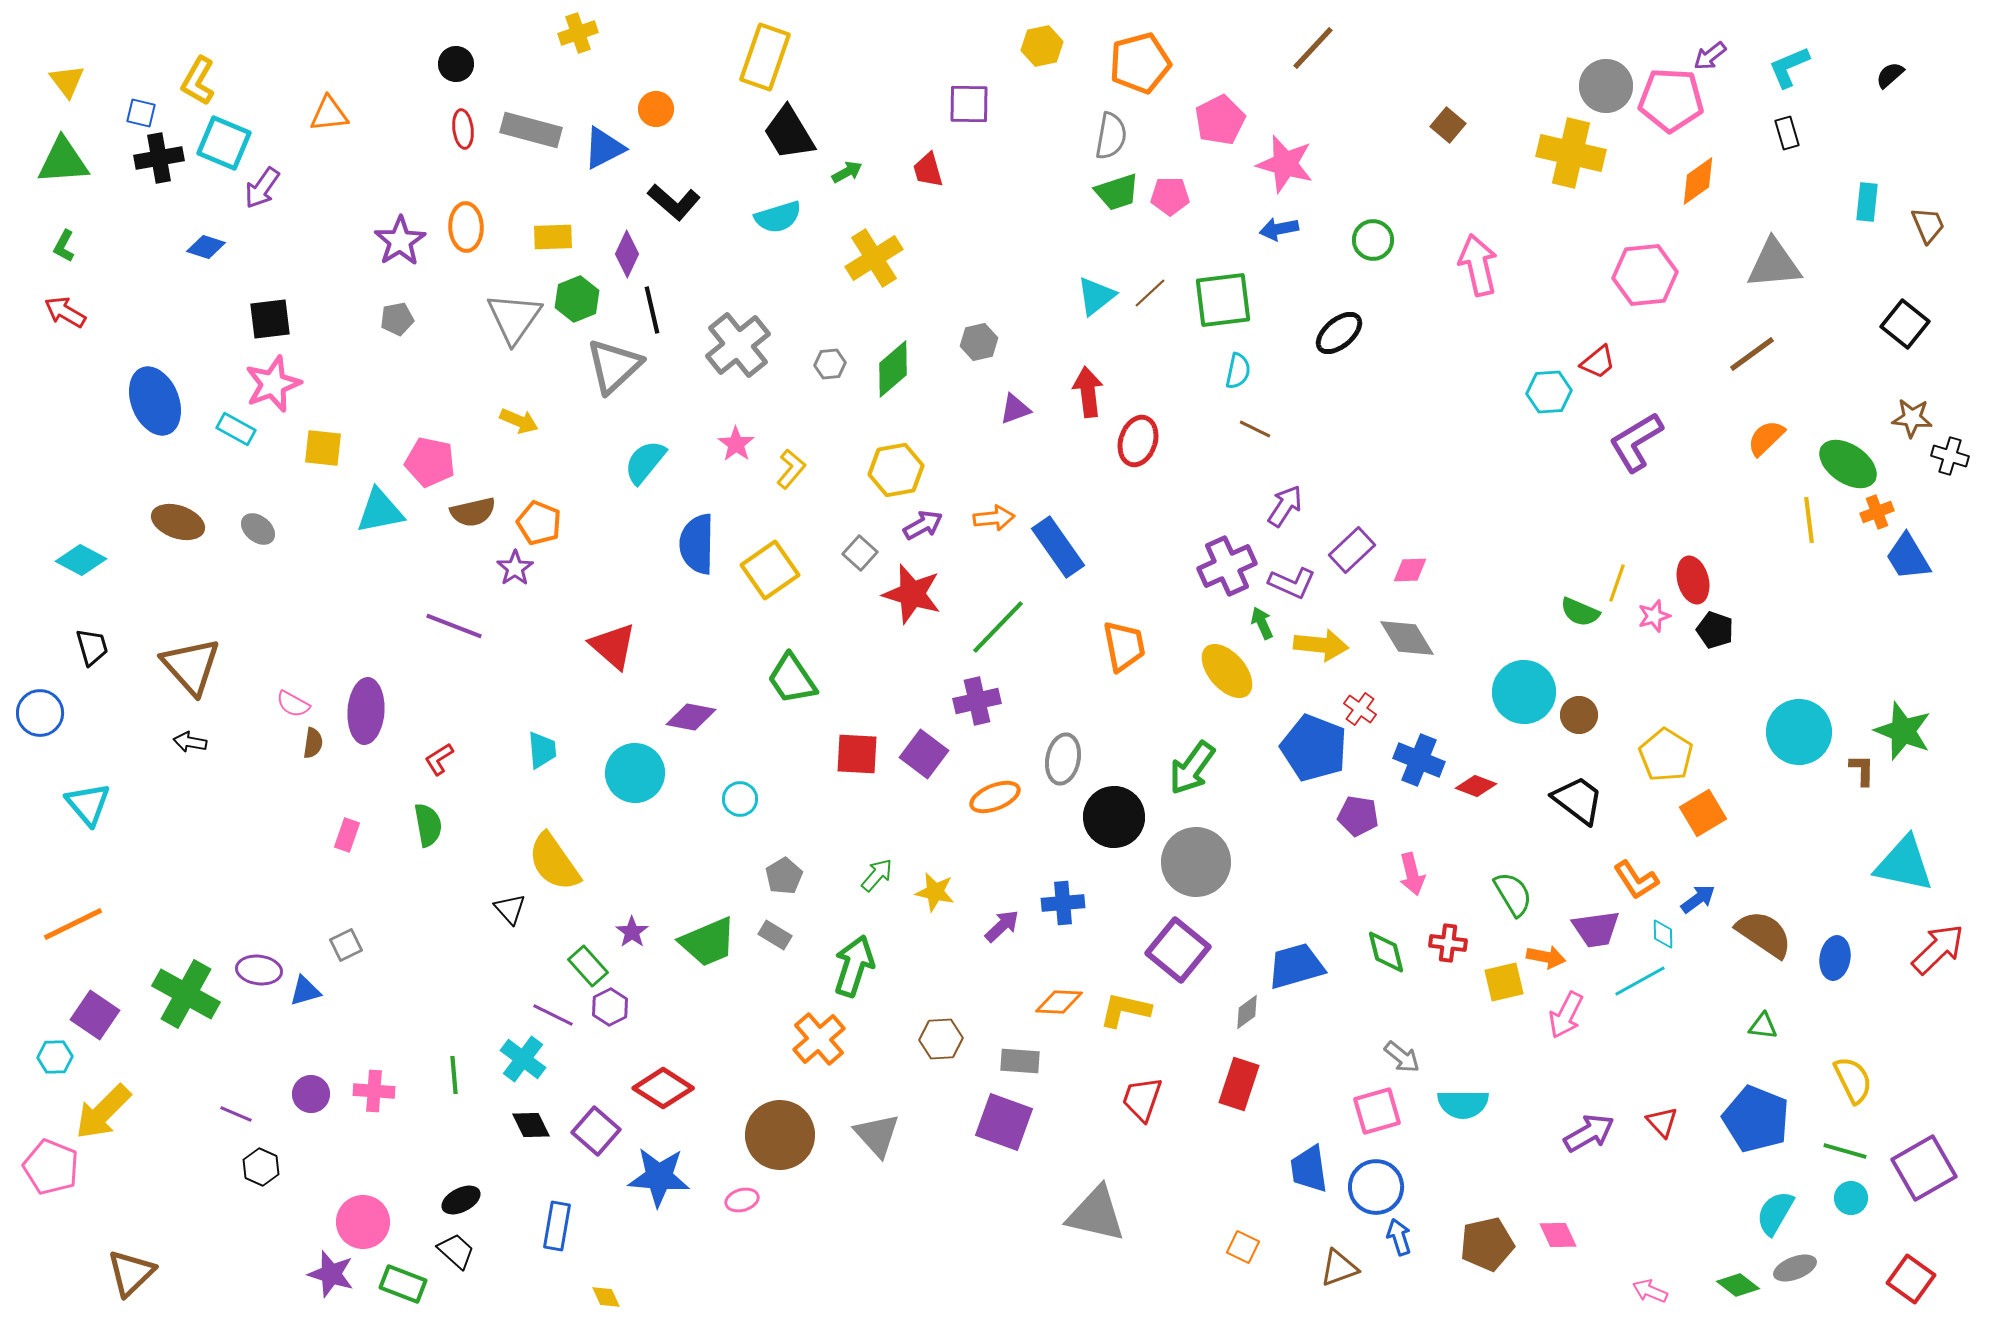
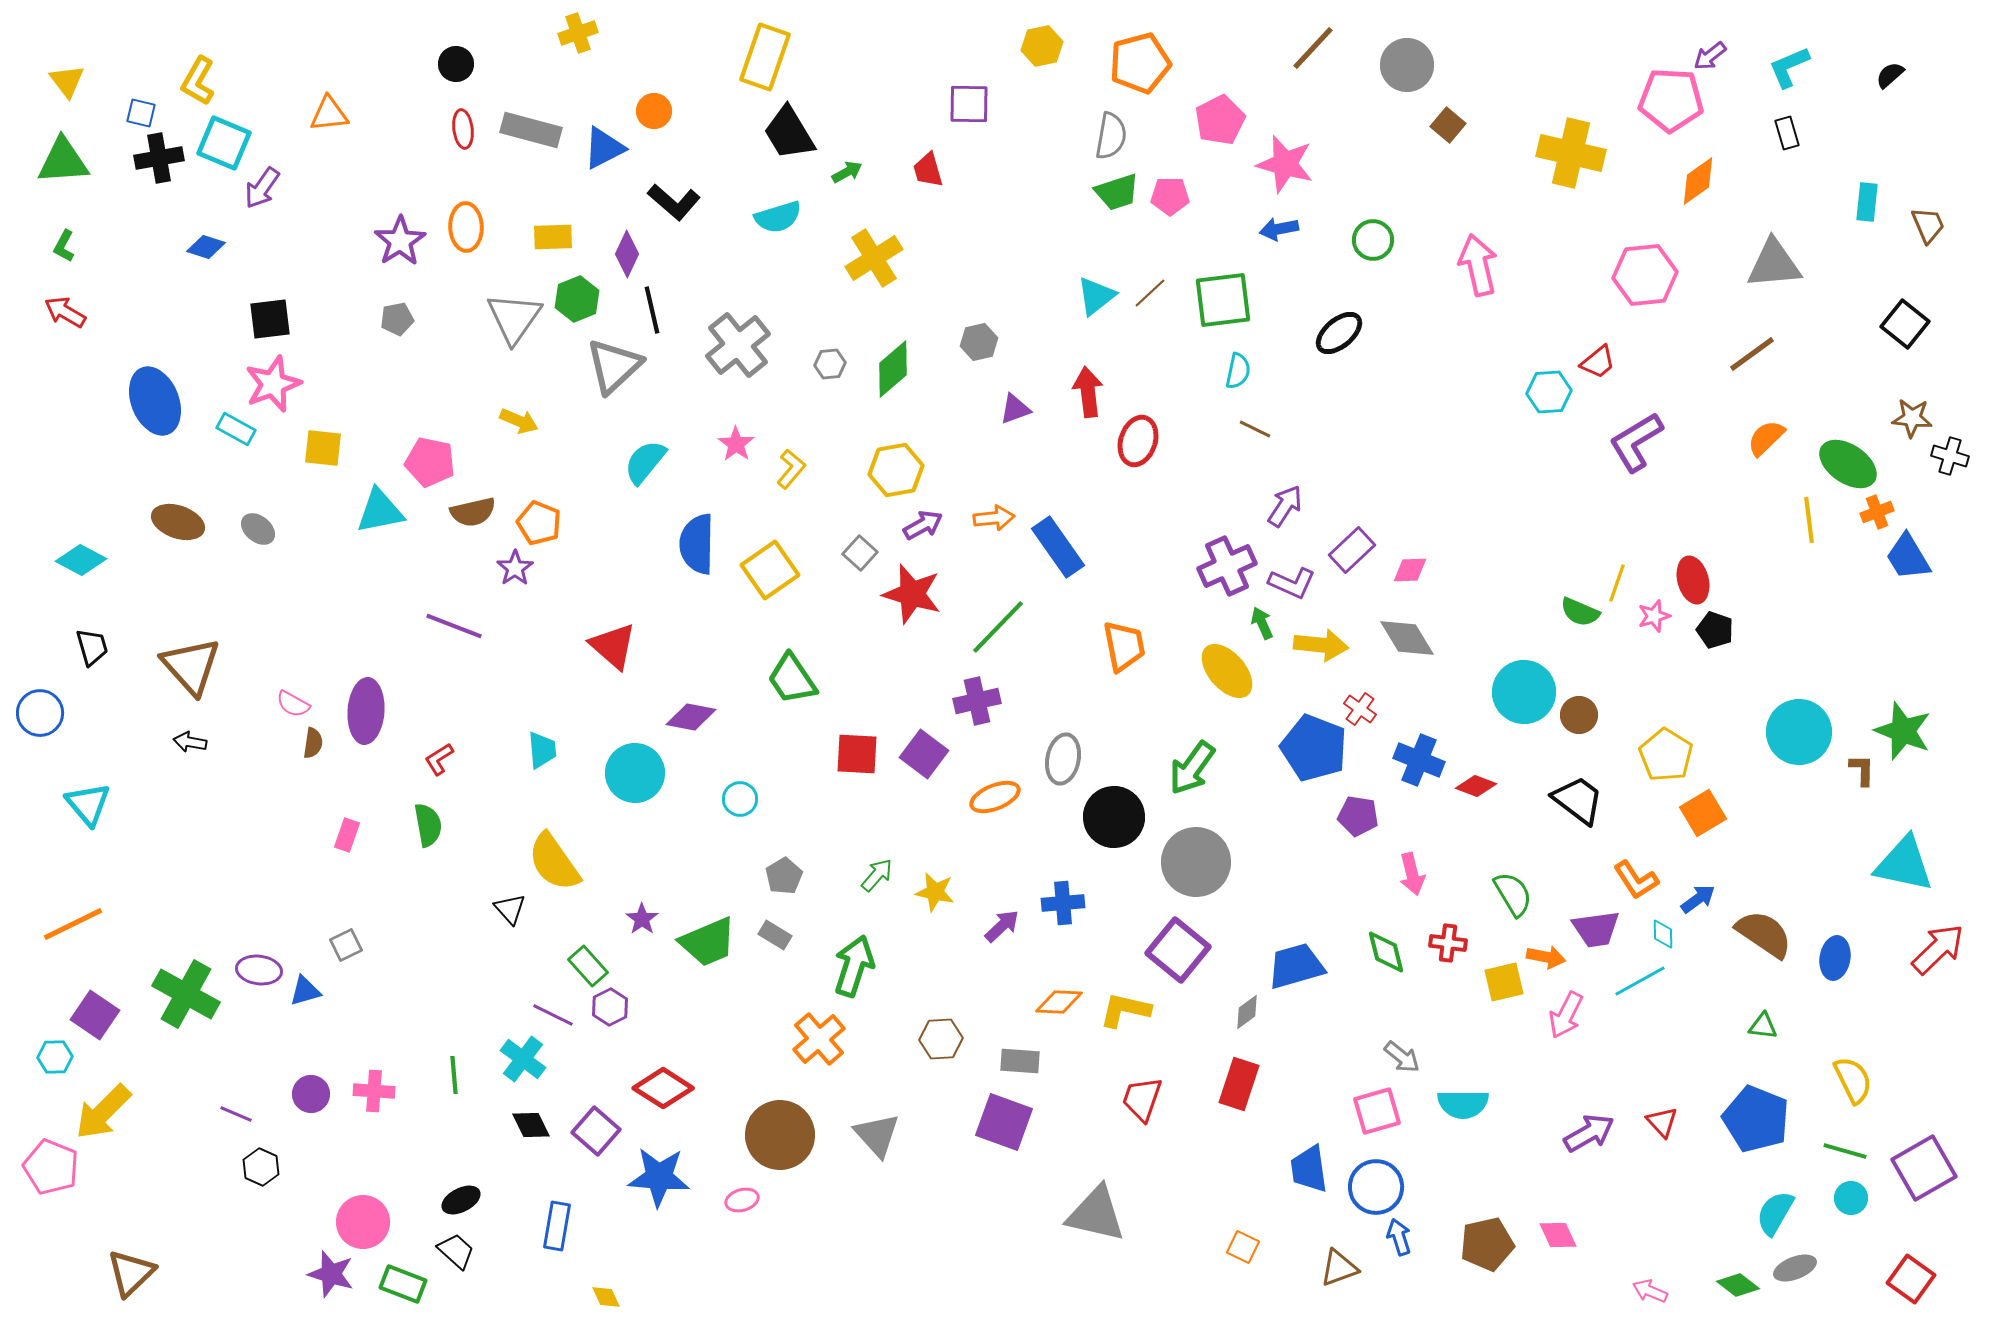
gray circle at (1606, 86): moved 199 px left, 21 px up
orange circle at (656, 109): moved 2 px left, 2 px down
purple star at (632, 932): moved 10 px right, 13 px up
